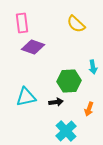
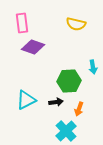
yellow semicircle: rotated 30 degrees counterclockwise
cyan triangle: moved 3 px down; rotated 15 degrees counterclockwise
orange arrow: moved 10 px left
